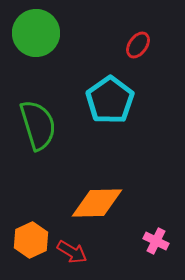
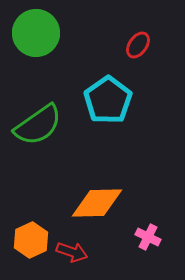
cyan pentagon: moved 2 px left
green semicircle: rotated 72 degrees clockwise
pink cross: moved 8 px left, 4 px up
red arrow: rotated 12 degrees counterclockwise
